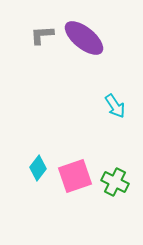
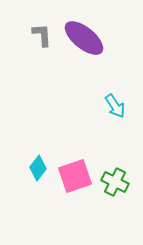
gray L-shape: rotated 90 degrees clockwise
